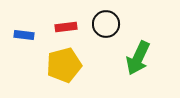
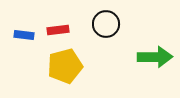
red rectangle: moved 8 px left, 3 px down
green arrow: moved 17 px right, 1 px up; rotated 116 degrees counterclockwise
yellow pentagon: moved 1 px right, 1 px down
